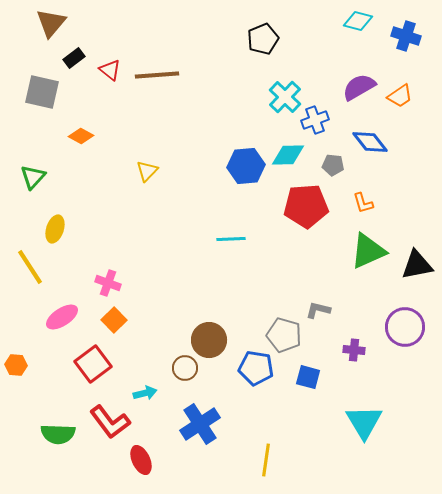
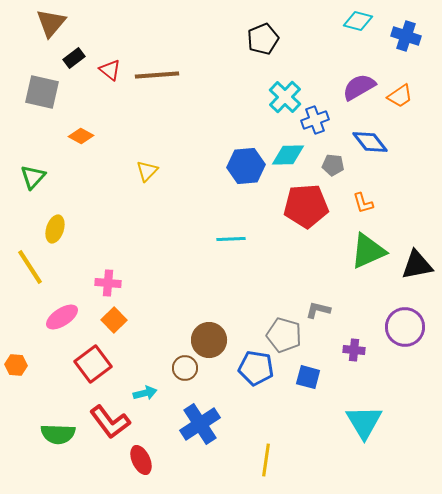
pink cross at (108, 283): rotated 15 degrees counterclockwise
